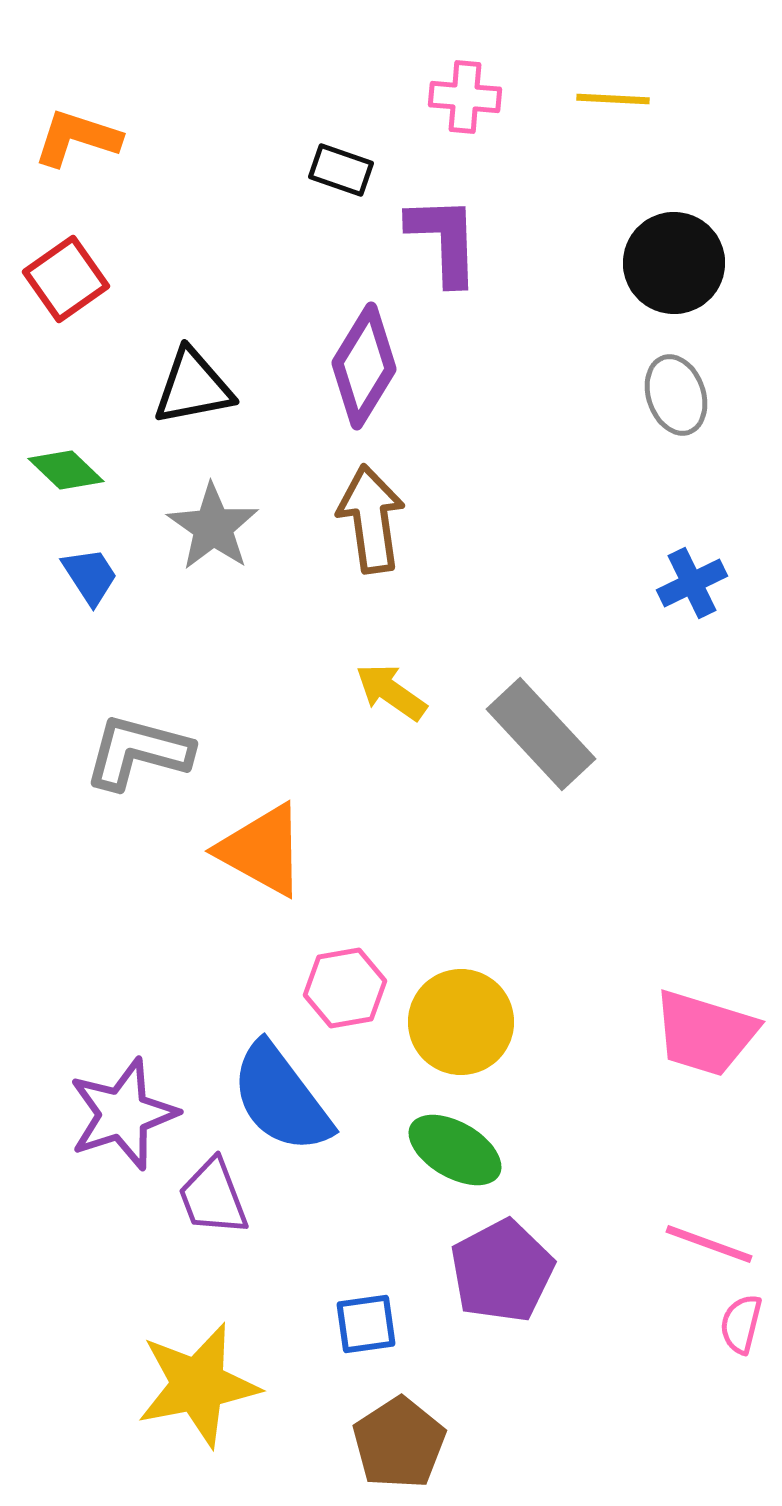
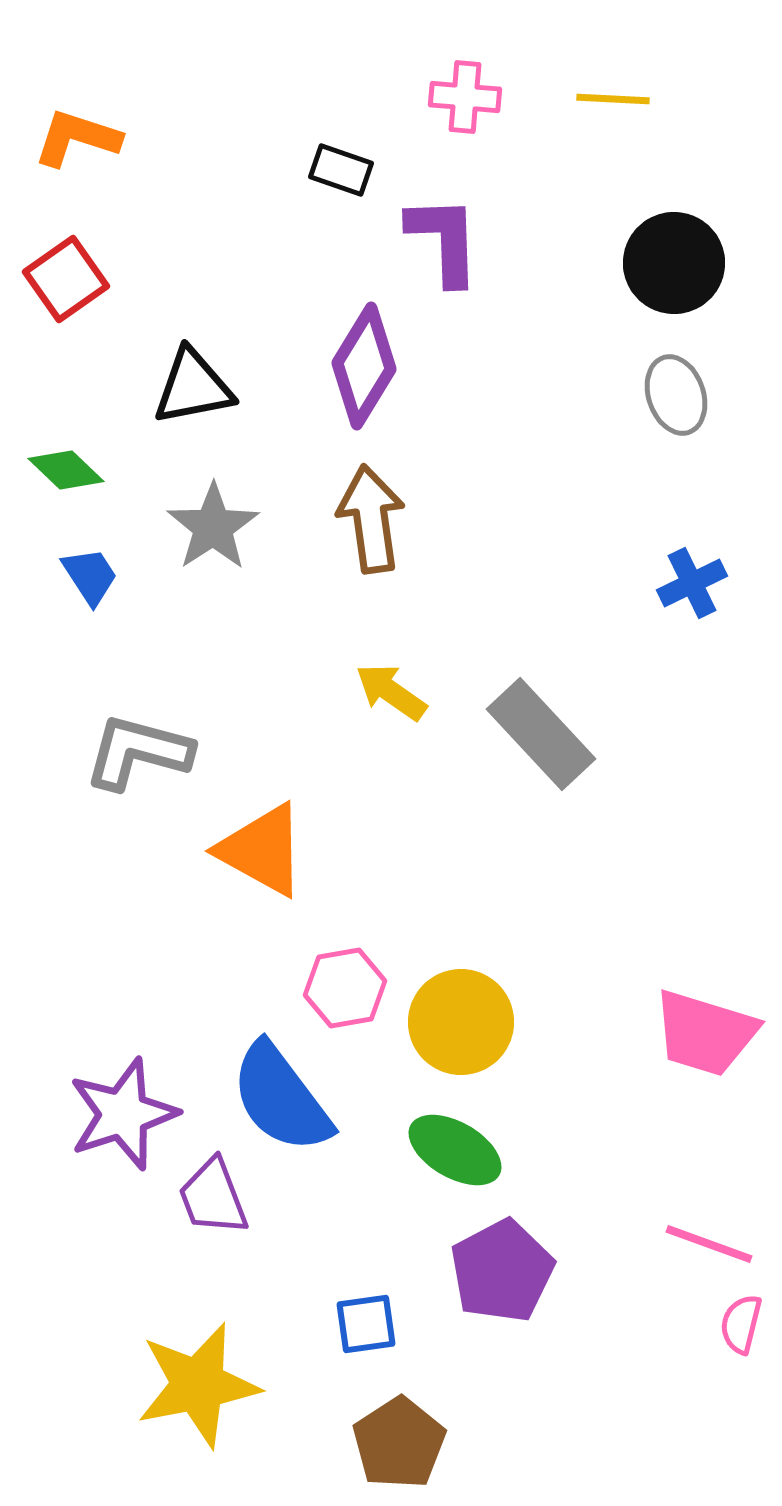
gray star: rotated 4 degrees clockwise
